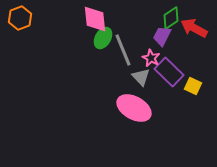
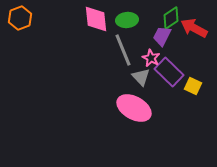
pink diamond: moved 1 px right
green ellipse: moved 24 px right, 18 px up; rotated 55 degrees clockwise
